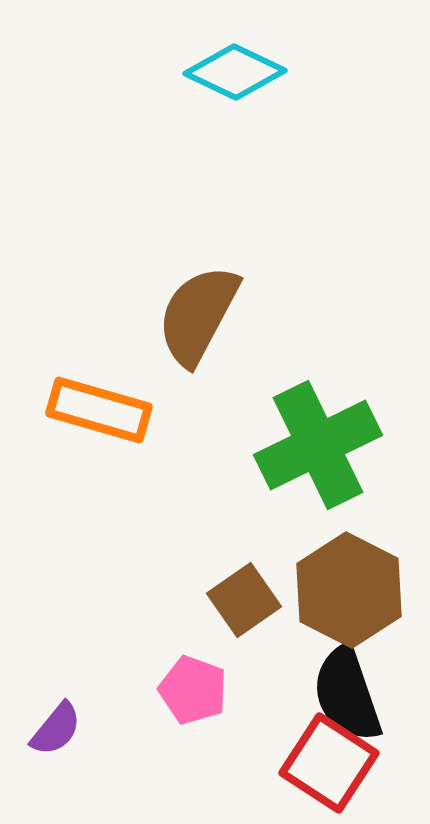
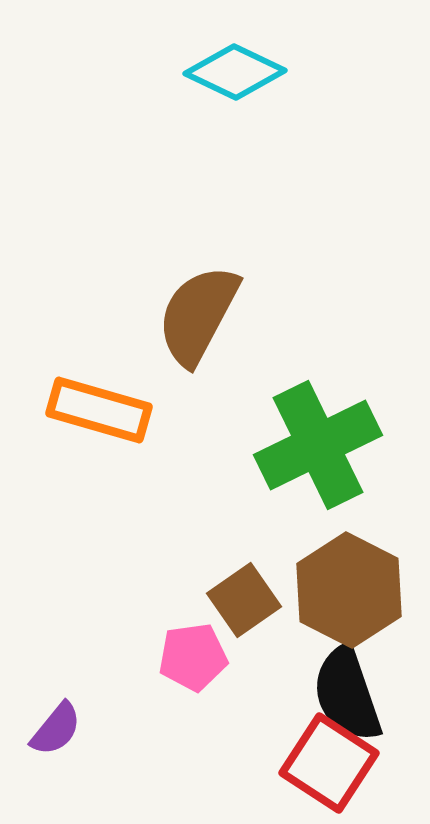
pink pentagon: moved 33 px up; rotated 28 degrees counterclockwise
